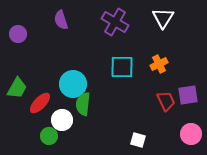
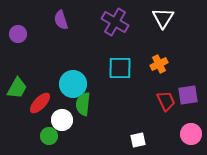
cyan square: moved 2 px left, 1 px down
white square: rotated 28 degrees counterclockwise
